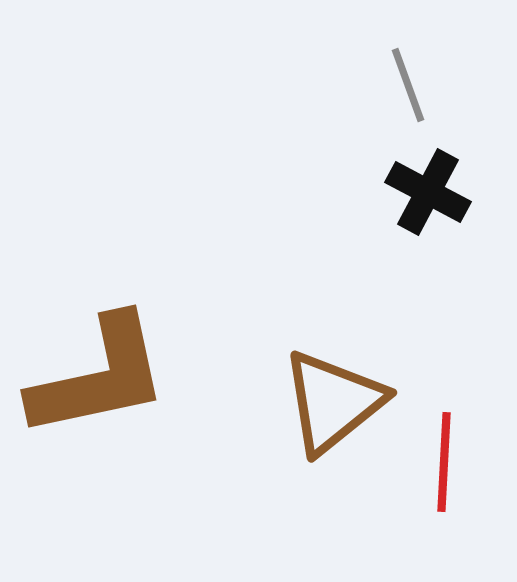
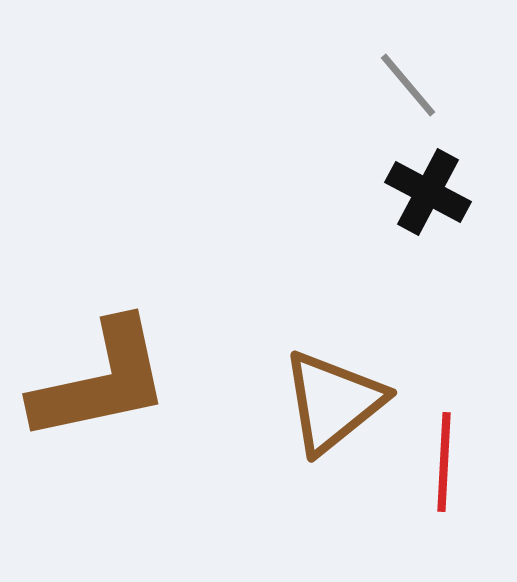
gray line: rotated 20 degrees counterclockwise
brown L-shape: moved 2 px right, 4 px down
